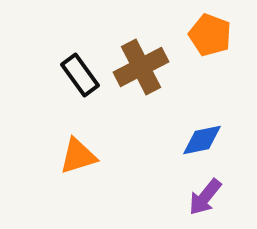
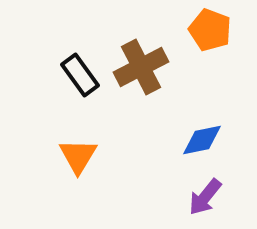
orange pentagon: moved 5 px up
orange triangle: rotated 42 degrees counterclockwise
